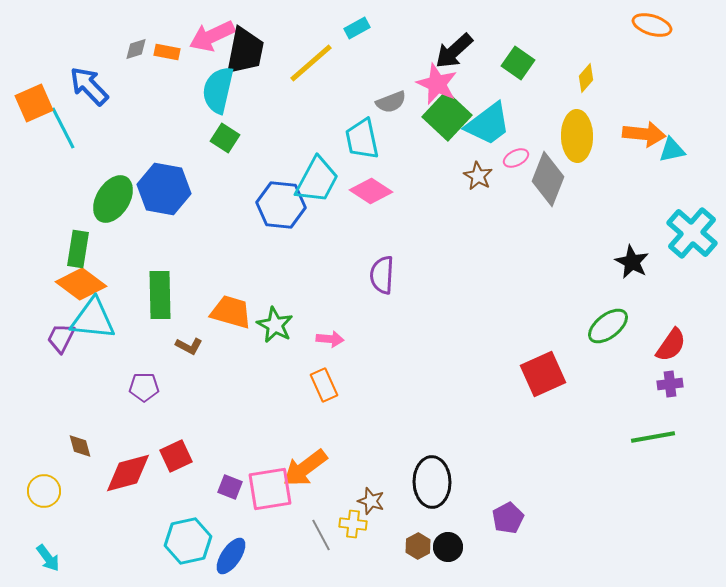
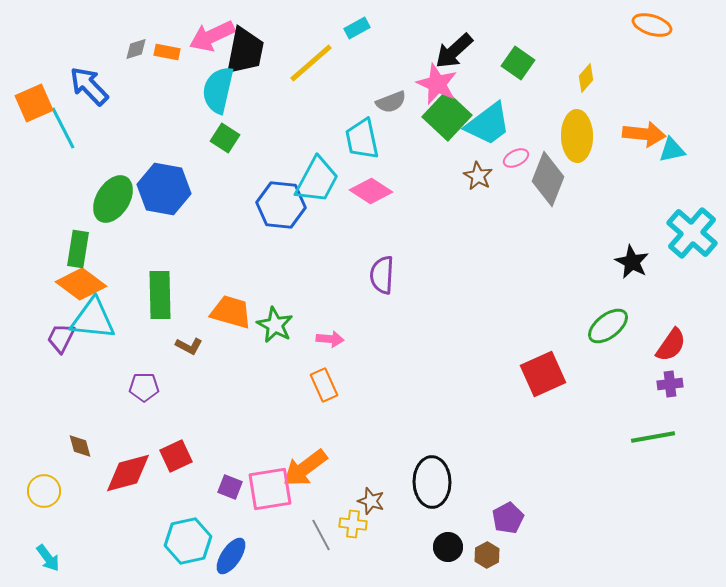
brown hexagon at (418, 546): moved 69 px right, 9 px down
